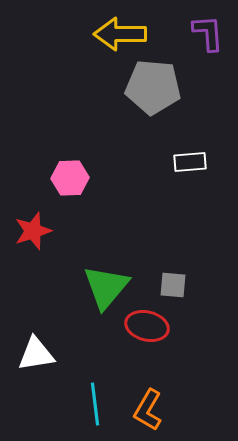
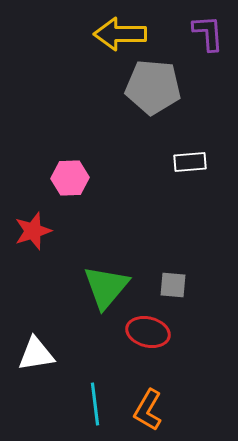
red ellipse: moved 1 px right, 6 px down
